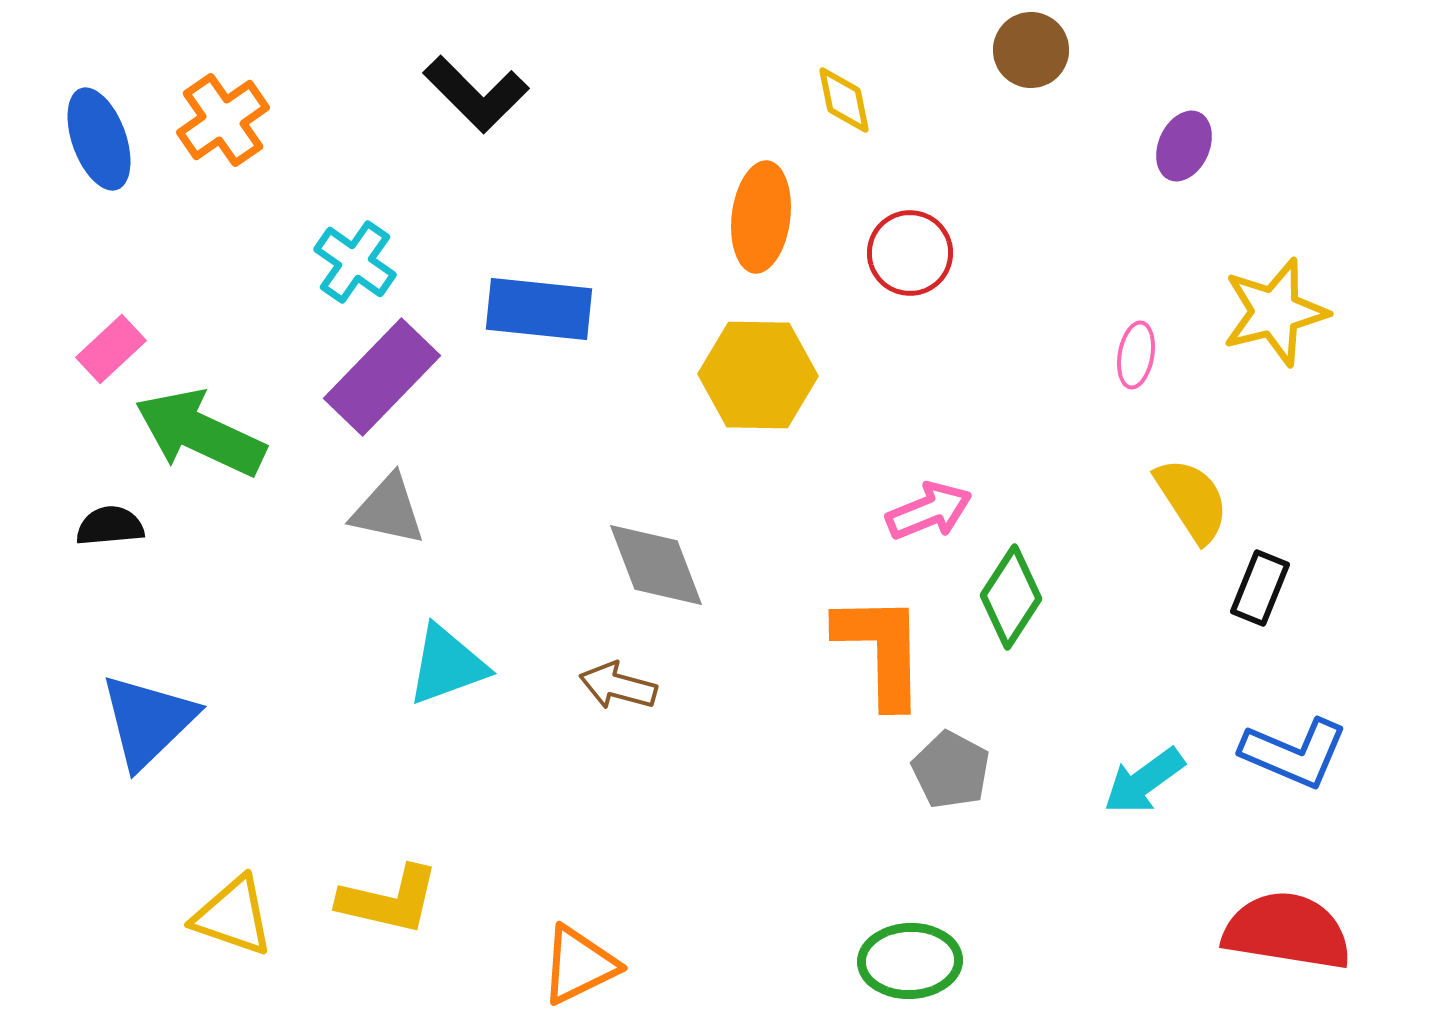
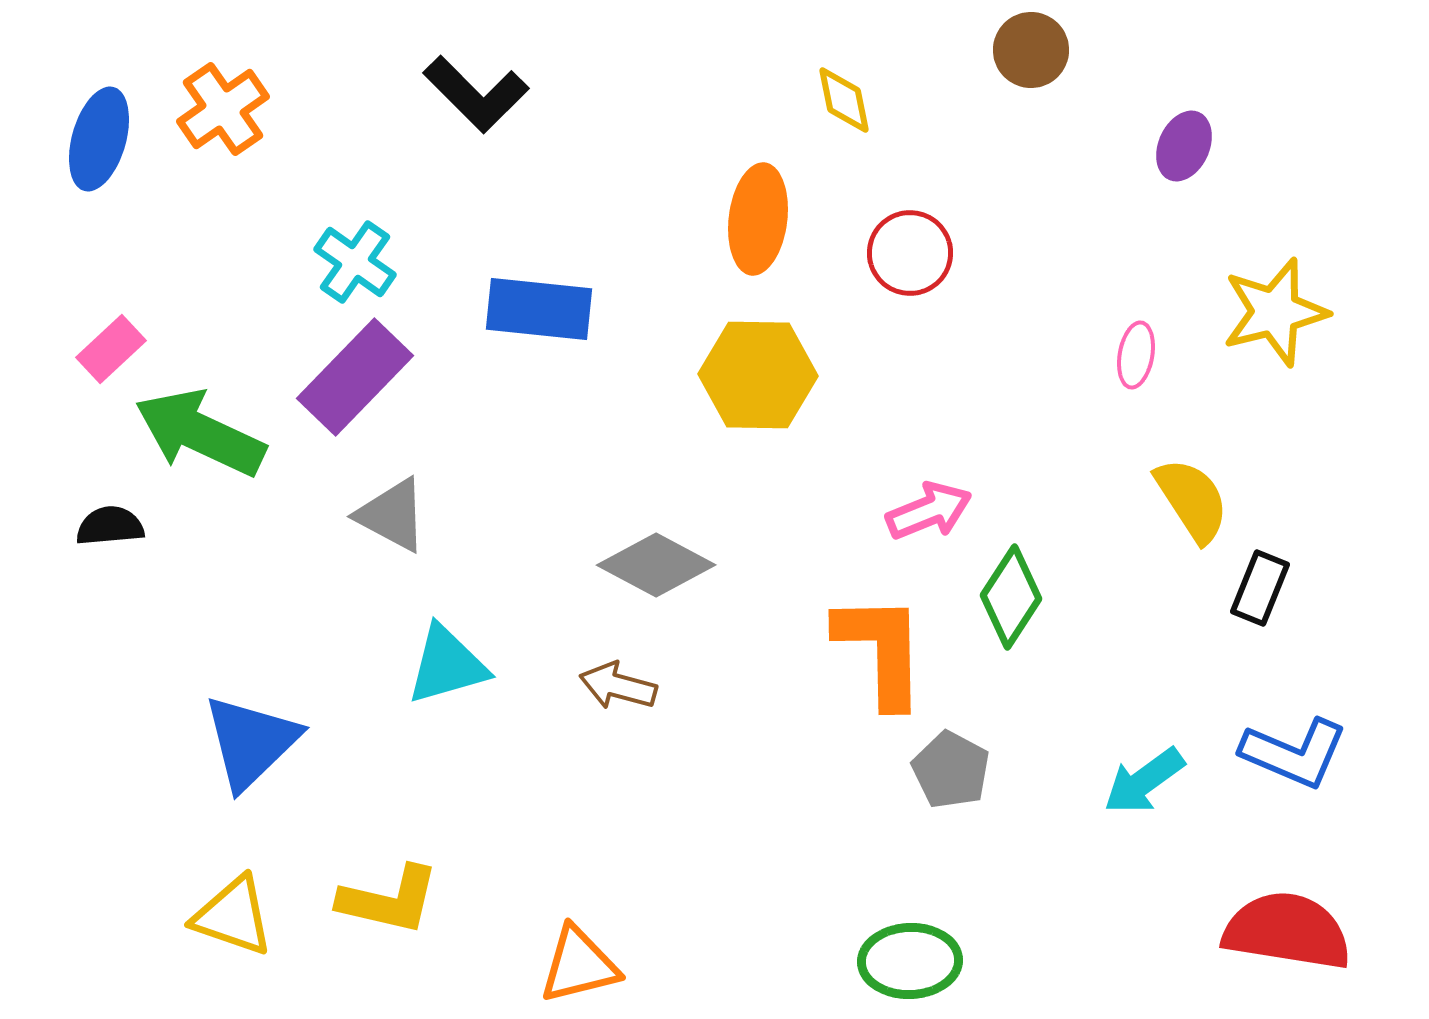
orange cross: moved 11 px up
blue ellipse: rotated 36 degrees clockwise
orange ellipse: moved 3 px left, 2 px down
purple rectangle: moved 27 px left
gray triangle: moved 4 px right, 5 px down; rotated 16 degrees clockwise
gray diamond: rotated 41 degrees counterclockwise
cyan triangle: rotated 4 degrees clockwise
blue triangle: moved 103 px right, 21 px down
orange triangle: rotated 12 degrees clockwise
